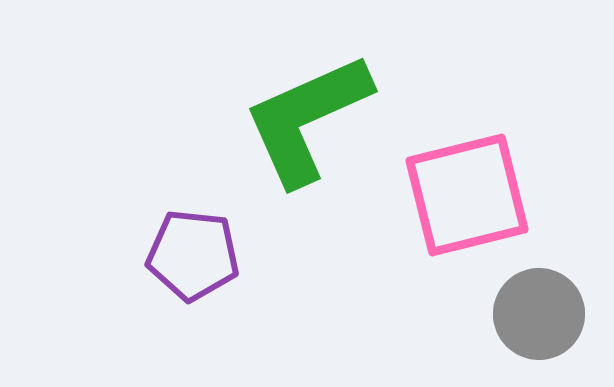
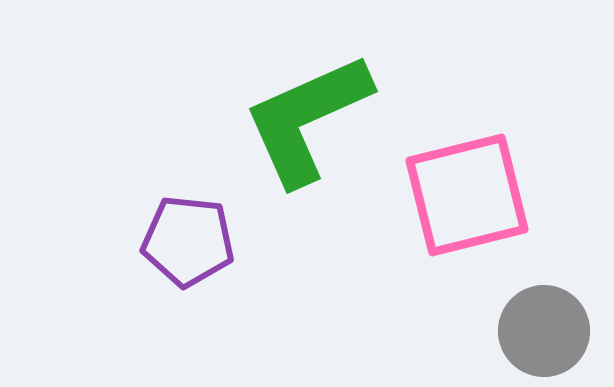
purple pentagon: moved 5 px left, 14 px up
gray circle: moved 5 px right, 17 px down
